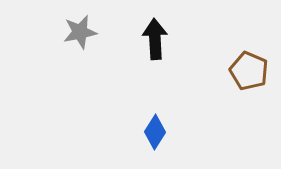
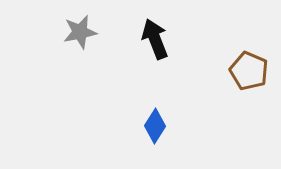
black arrow: rotated 18 degrees counterclockwise
blue diamond: moved 6 px up
